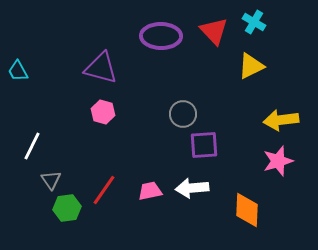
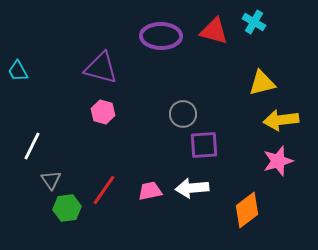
red triangle: rotated 32 degrees counterclockwise
yellow triangle: moved 11 px right, 17 px down; rotated 12 degrees clockwise
orange diamond: rotated 51 degrees clockwise
